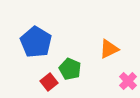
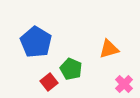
orange triangle: rotated 10 degrees clockwise
green pentagon: moved 1 px right
pink cross: moved 4 px left, 3 px down
